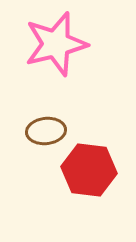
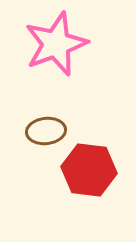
pink star: rotated 6 degrees counterclockwise
